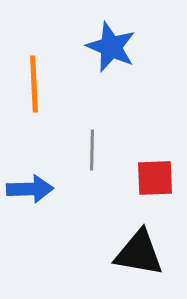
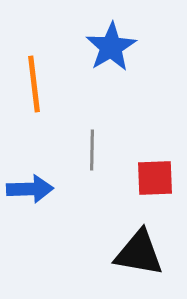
blue star: rotated 18 degrees clockwise
orange line: rotated 4 degrees counterclockwise
